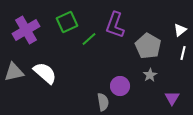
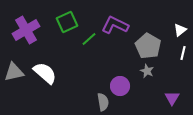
purple L-shape: rotated 96 degrees clockwise
gray star: moved 3 px left, 4 px up; rotated 16 degrees counterclockwise
